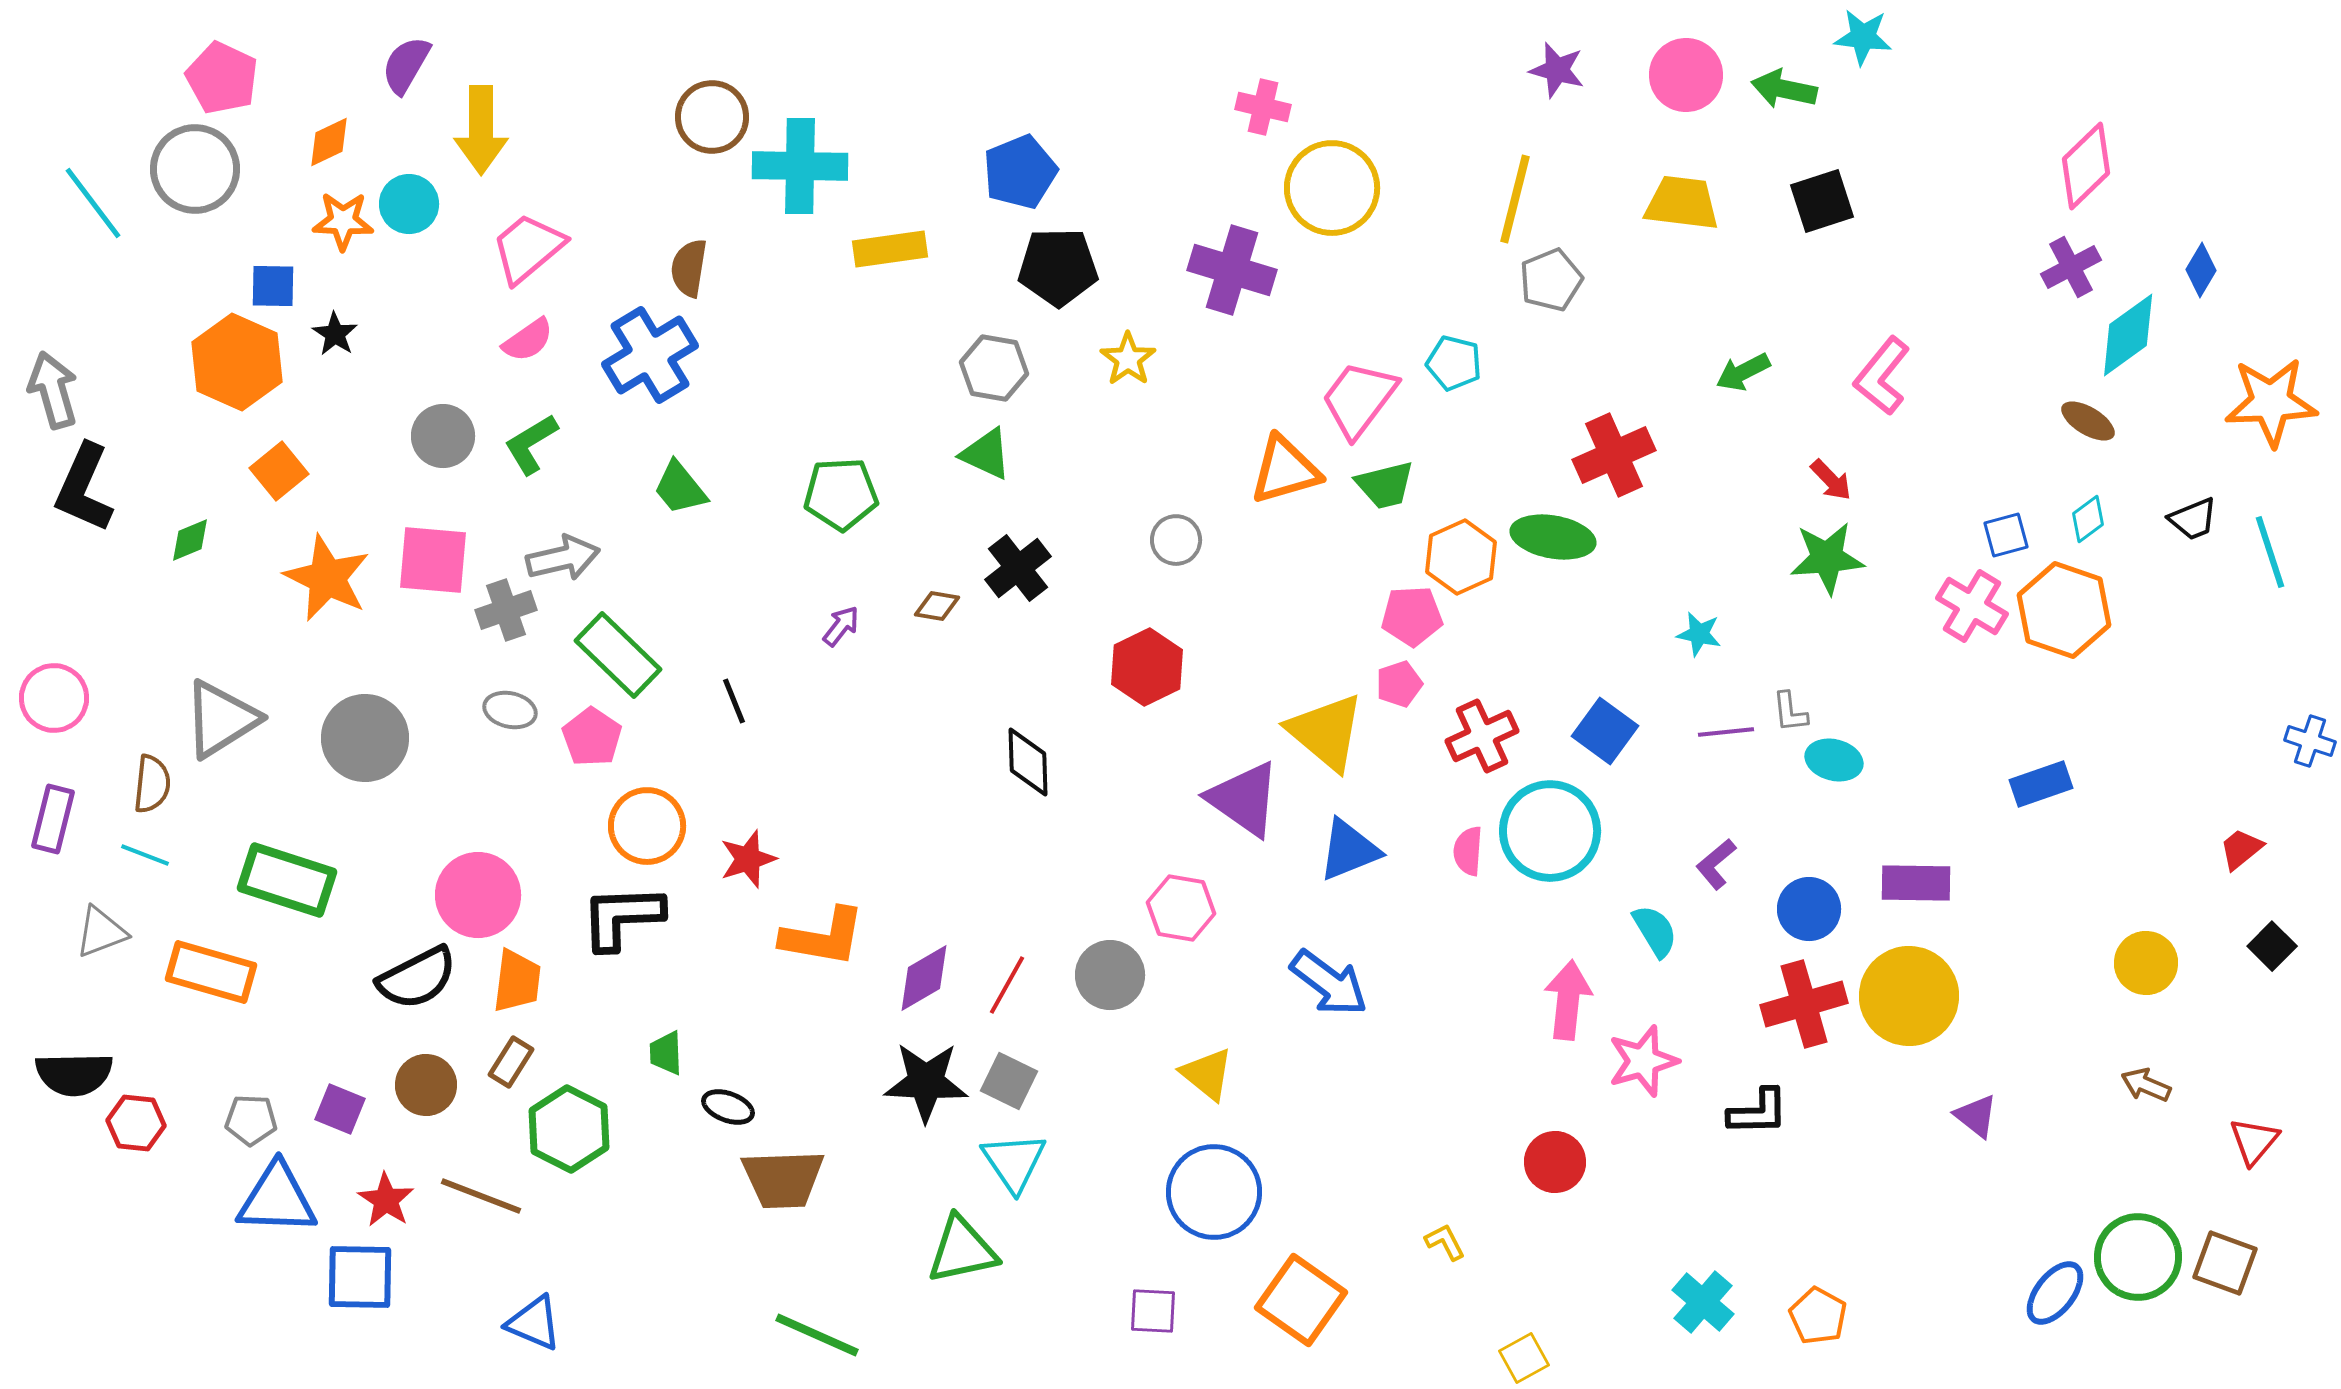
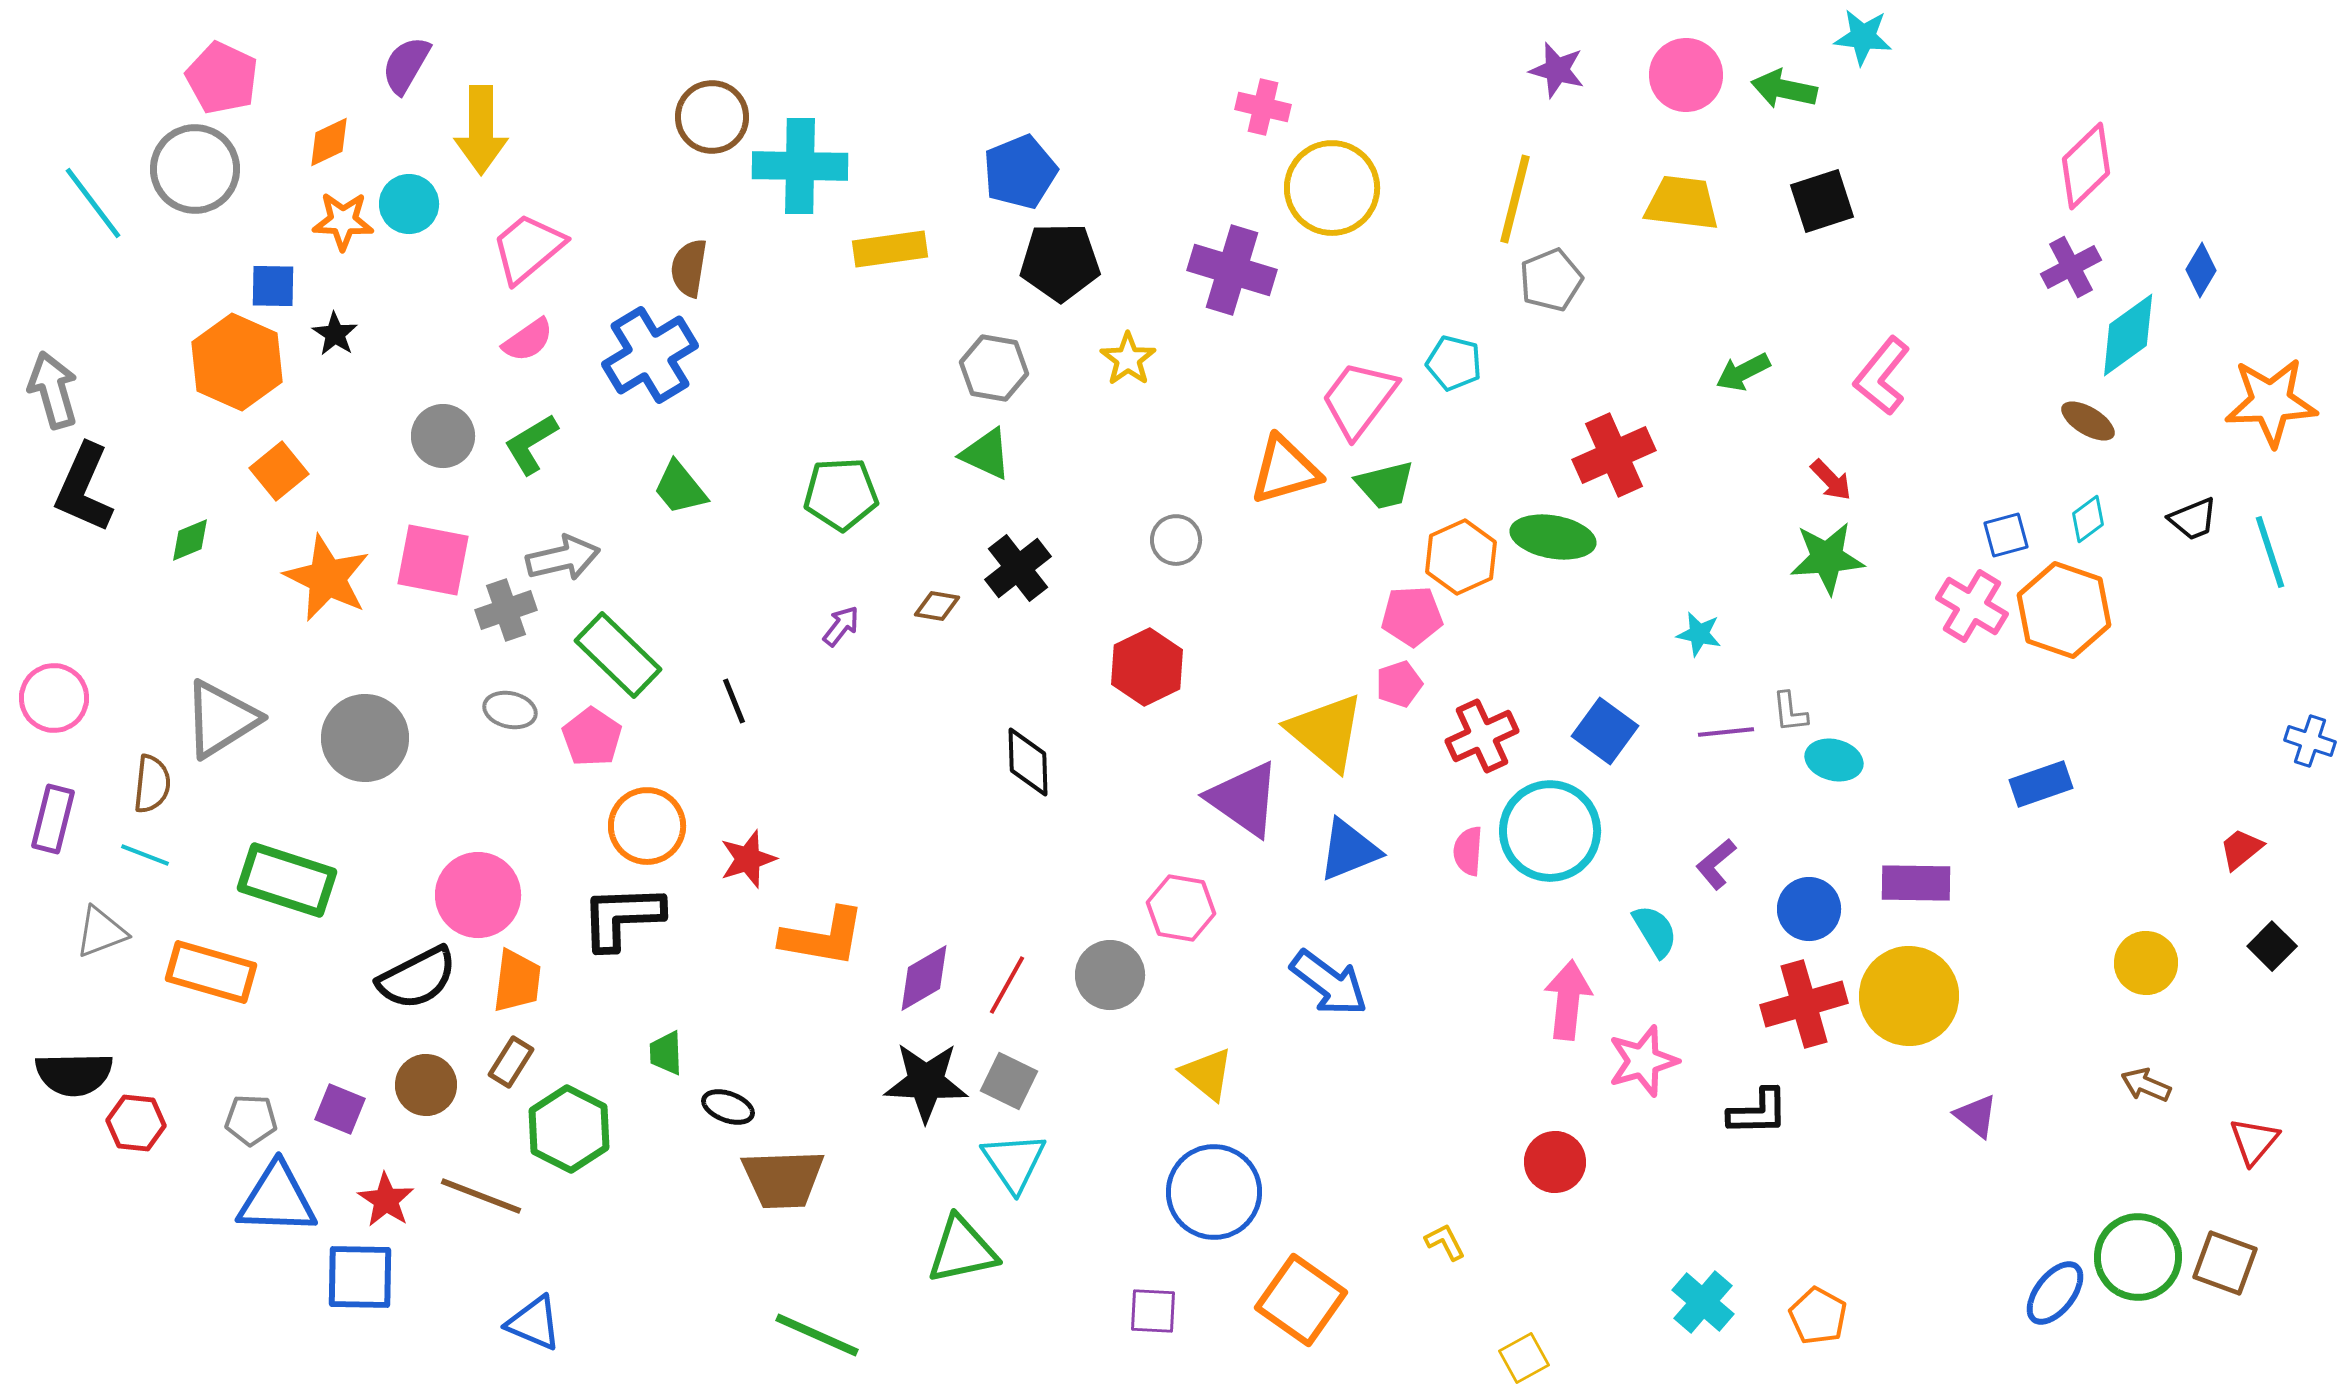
black pentagon at (1058, 267): moved 2 px right, 5 px up
pink square at (433, 560): rotated 6 degrees clockwise
